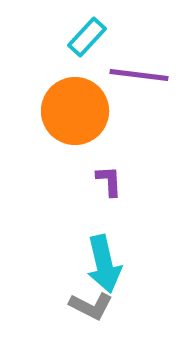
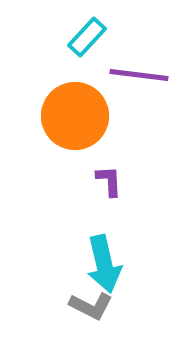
orange circle: moved 5 px down
